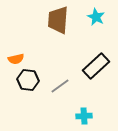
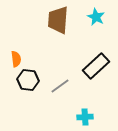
orange semicircle: rotated 84 degrees counterclockwise
cyan cross: moved 1 px right, 1 px down
